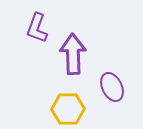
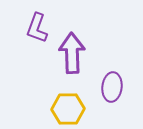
purple arrow: moved 1 px left, 1 px up
purple ellipse: rotated 32 degrees clockwise
